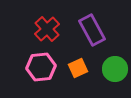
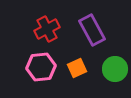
red cross: rotated 15 degrees clockwise
orange square: moved 1 px left
